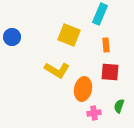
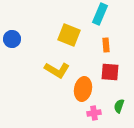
blue circle: moved 2 px down
